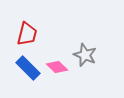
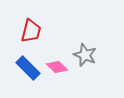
red trapezoid: moved 4 px right, 3 px up
